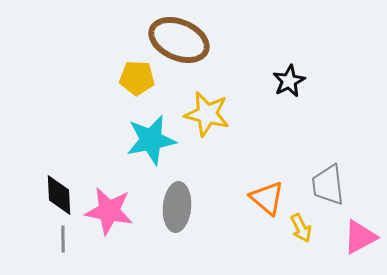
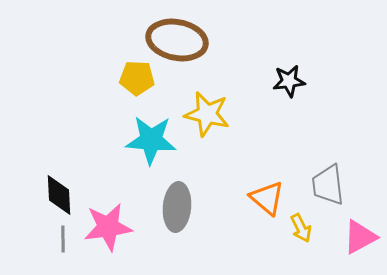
brown ellipse: moved 2 px left; rotated 12 degrees counterclockwise
black star: rotated 20 degrees clockwise
cyan star: rotated 15 degrees clockwise
pink star: moved 1 px left, 16 px down; rotated 18 degrees counterclockwise
